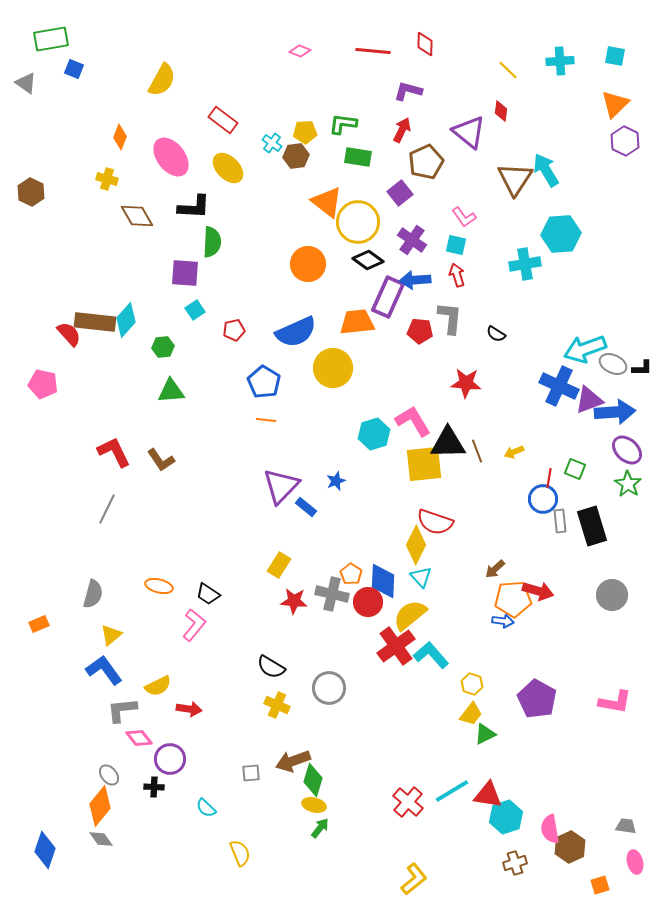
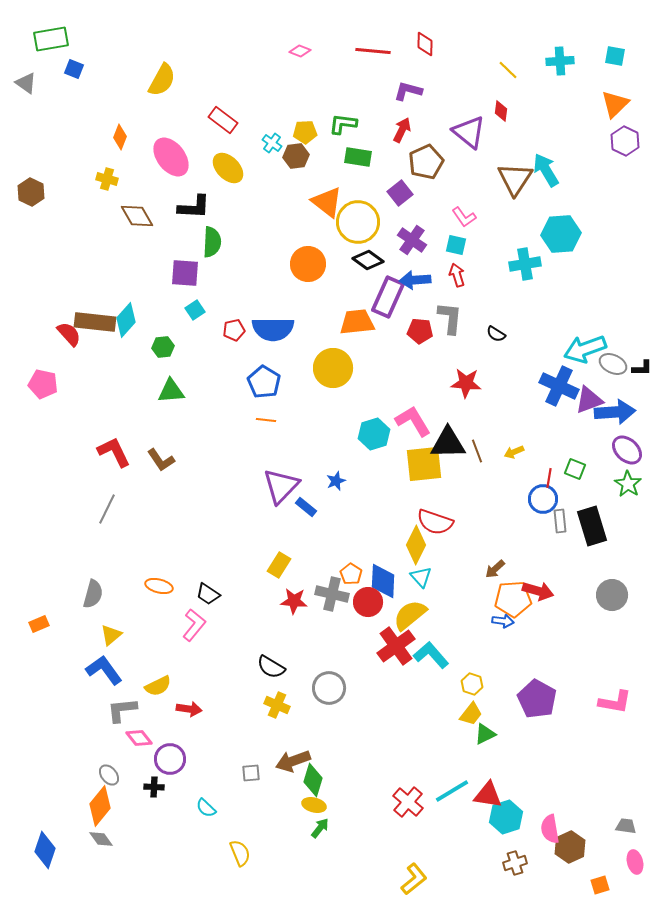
blue semicircle at (296, 332): moved 23 px left, 3 px up; rotated 24 degrees clockwise
